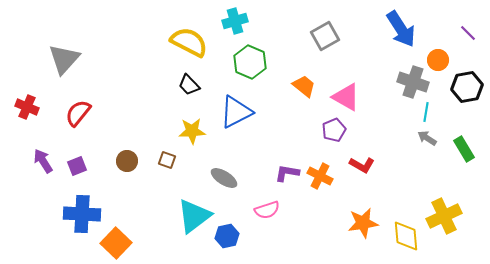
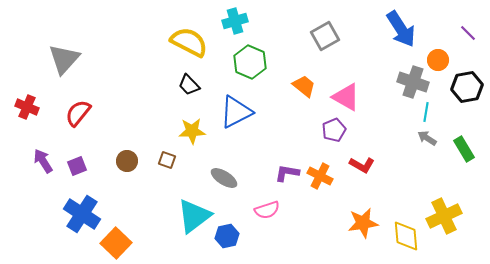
blue cross: rotated 30 degrees clockwise
